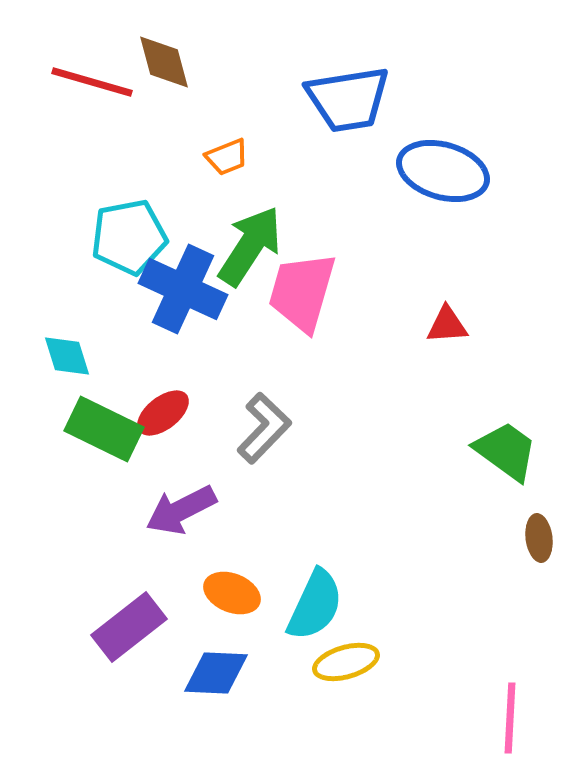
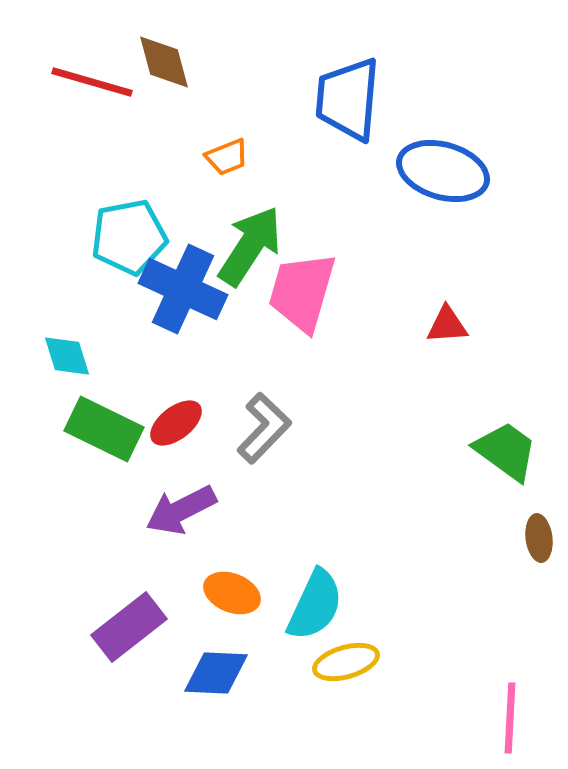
blue trapezoid: rotated 104 degrees clockwise
red ellipse: moved 13 px right, 10 px down
